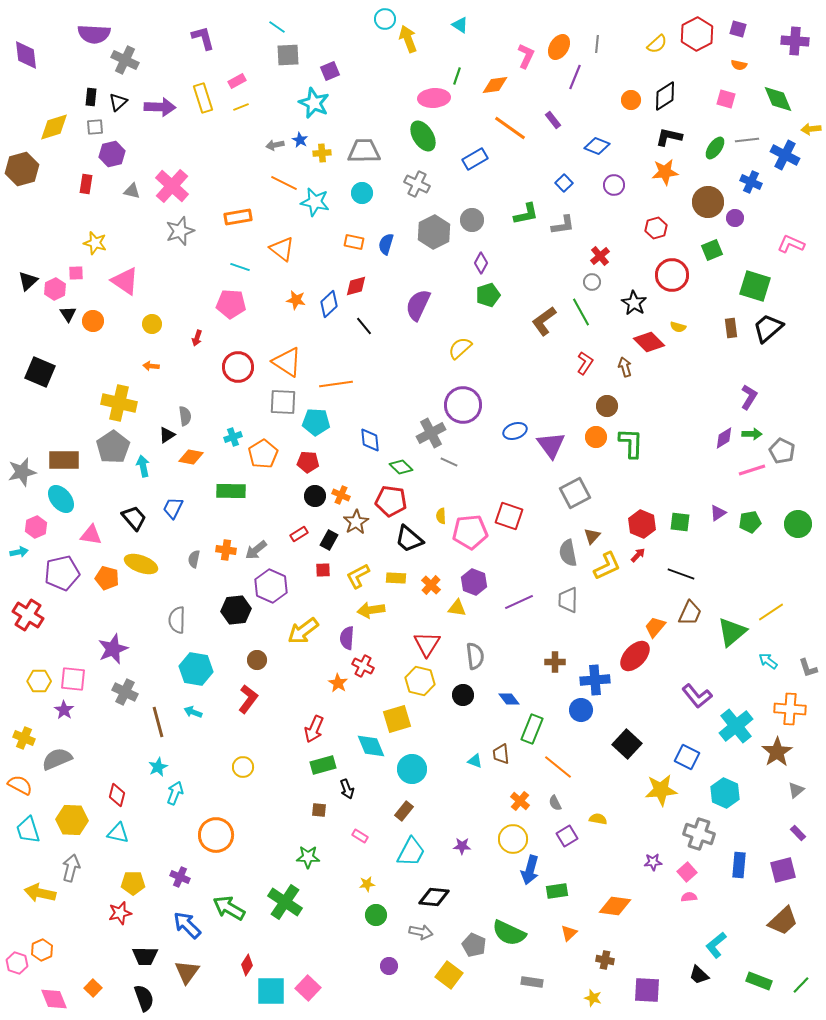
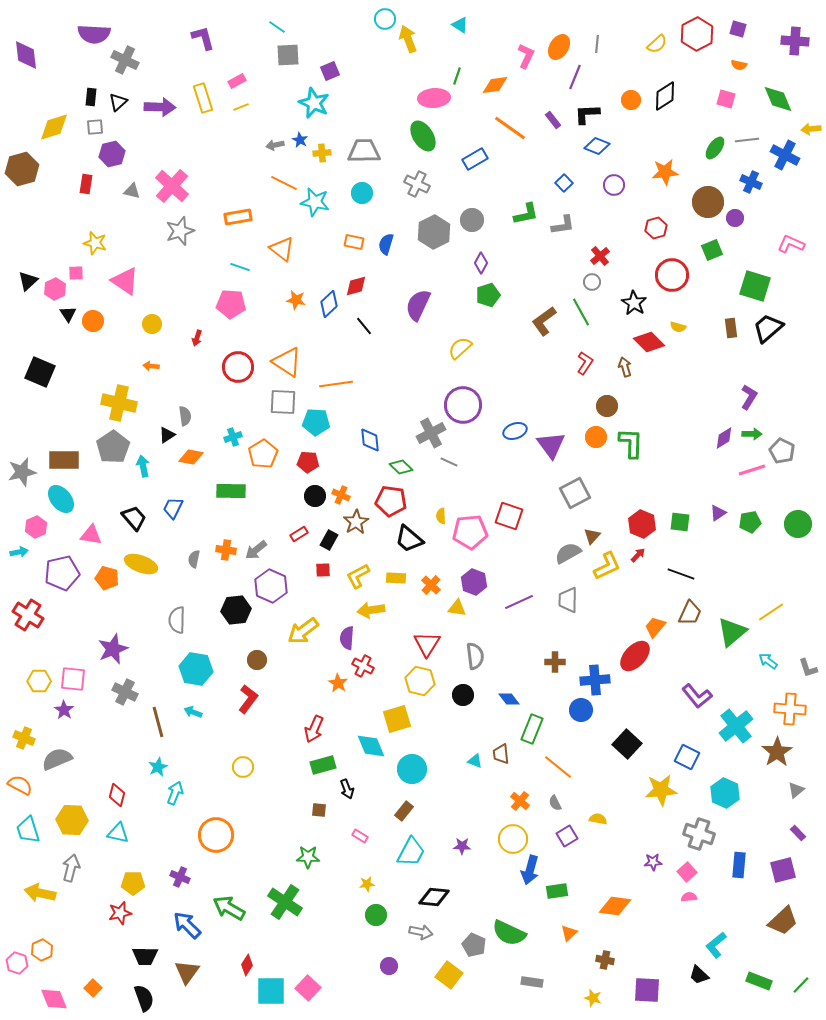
black L-shape at (669, 137): moved 82 px left, 23 px up; rotated 16 degrees counterclockwise
gray semicircle at (568, 553): rotated 72 degrees clockwise
